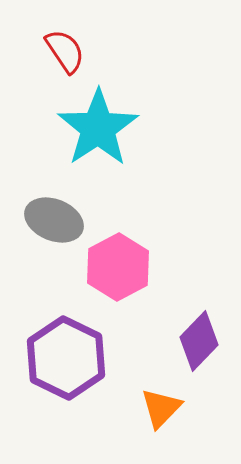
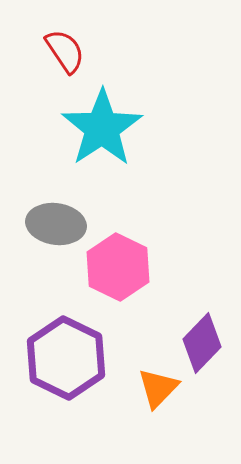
cyan star: moved 4 px right
gray ellipse: moved 2 px right, 4 px down; rotated 14 degrees counterclockwise
pink hexagon: rotated 6 degrees counterclockwise
purple diamond: moved 3 px right, 2 px down
orange triangle: moved 3 px left, 20 px up
